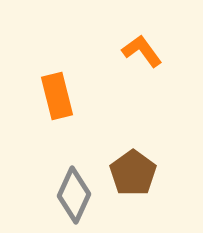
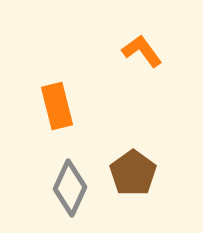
orange rectangle: moved 10 px down
gray diamond: moved 4 px left, 7 px up
